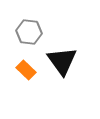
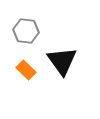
gray hexagon: moved 3 px left, 1 px up
